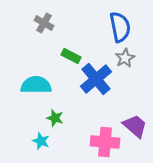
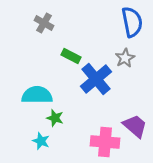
blue semicircle: moved 12 px right, 5 px up
cyan semicircle: moved 1 px right, 10 px down
